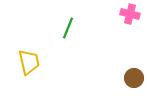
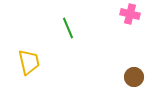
green line: rotated 45 degrees counterclockwise
brown circle: moved 1 px up
